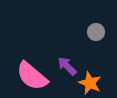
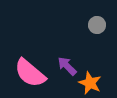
gray circle: moved 1 px right, 7 px up
pink semicircle: moved 2 px left, 3 px up
